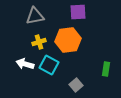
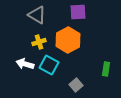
gray triangle: moved 2 px right, 1 px up; rotated 42 degrees clockwise
orange hexagon: rotated 20 degrees counterclockwise
